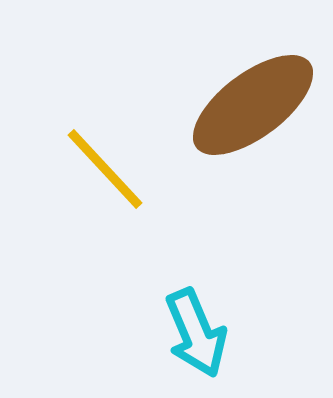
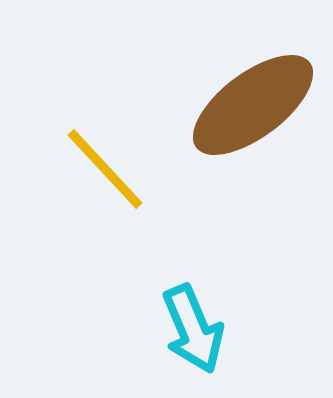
cyan arrow: moved 3 px left, 4 px up
